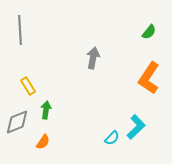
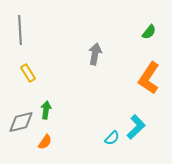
gray arrow: moved 2 px right, 4 px up
yellow rectangle: moved 13 px up
gray diamond: moved 4 px right; rotated 8 degrees clockwise
orange semicircle: moved 2 px right
